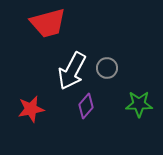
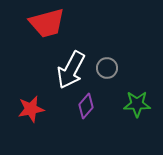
red trapezoid: moved 1 px left
white arrow: moved 1 px left, 1 px up
green star: moved 2 px left
